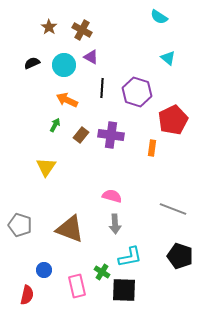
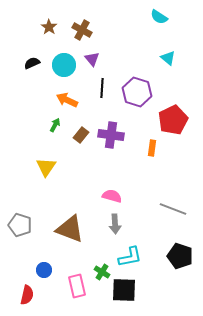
purple triangle: moved 1 px right, 2 px down; rotated 21 degrees clockwise
